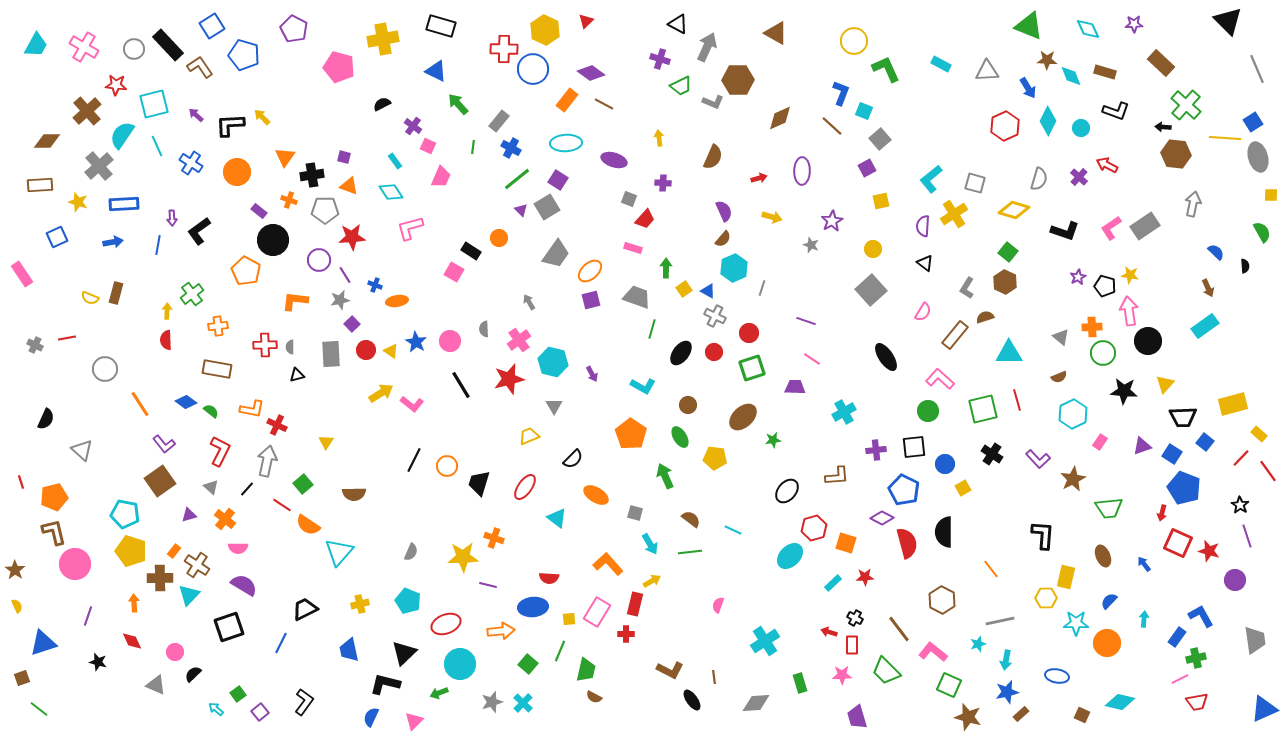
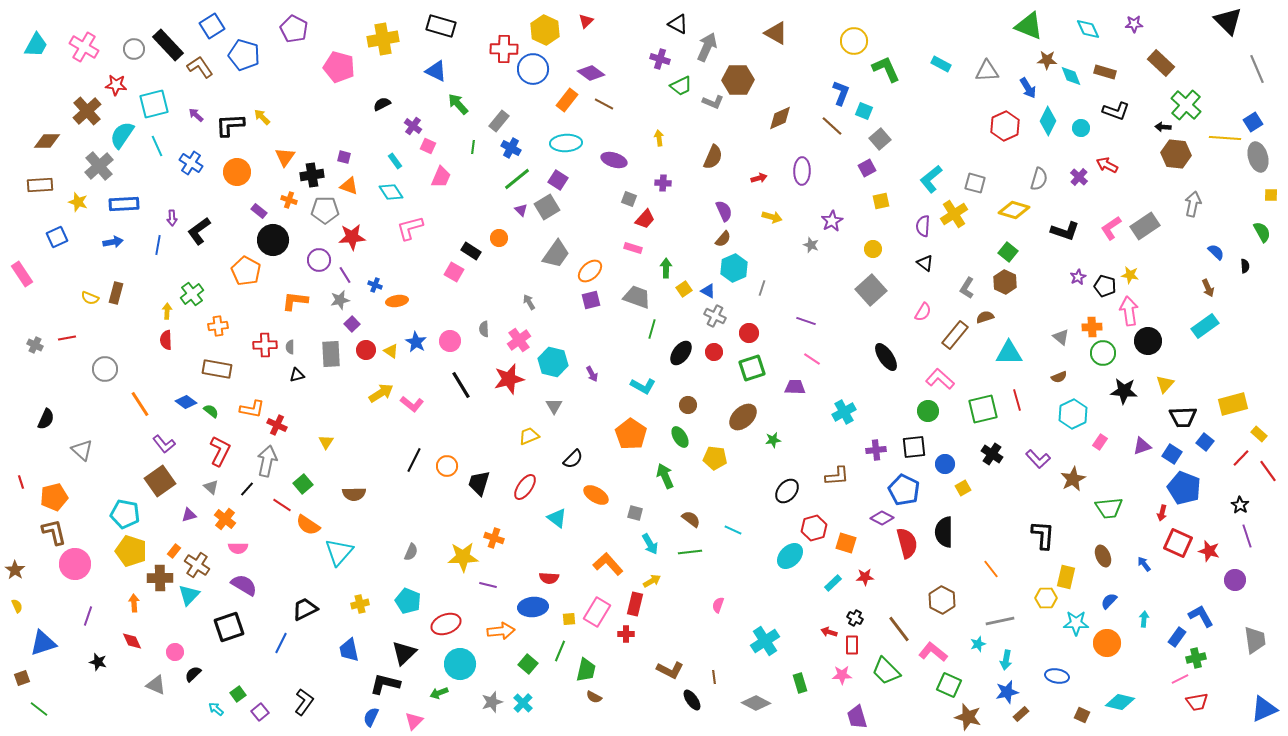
gray diamond at (756, 703): rotated 32 degrees clockwise
